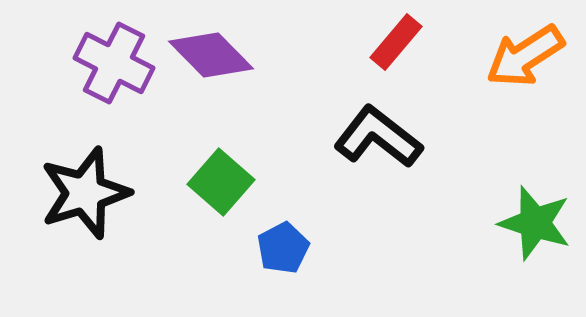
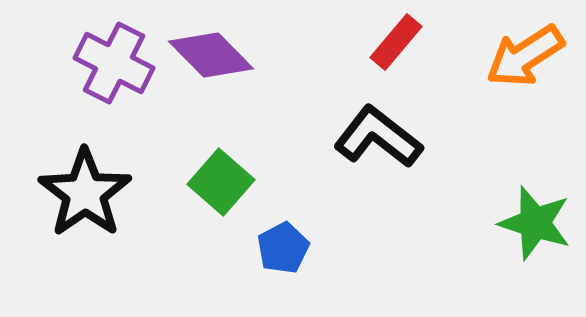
black star: rotated 18 degrees counterclockwise
